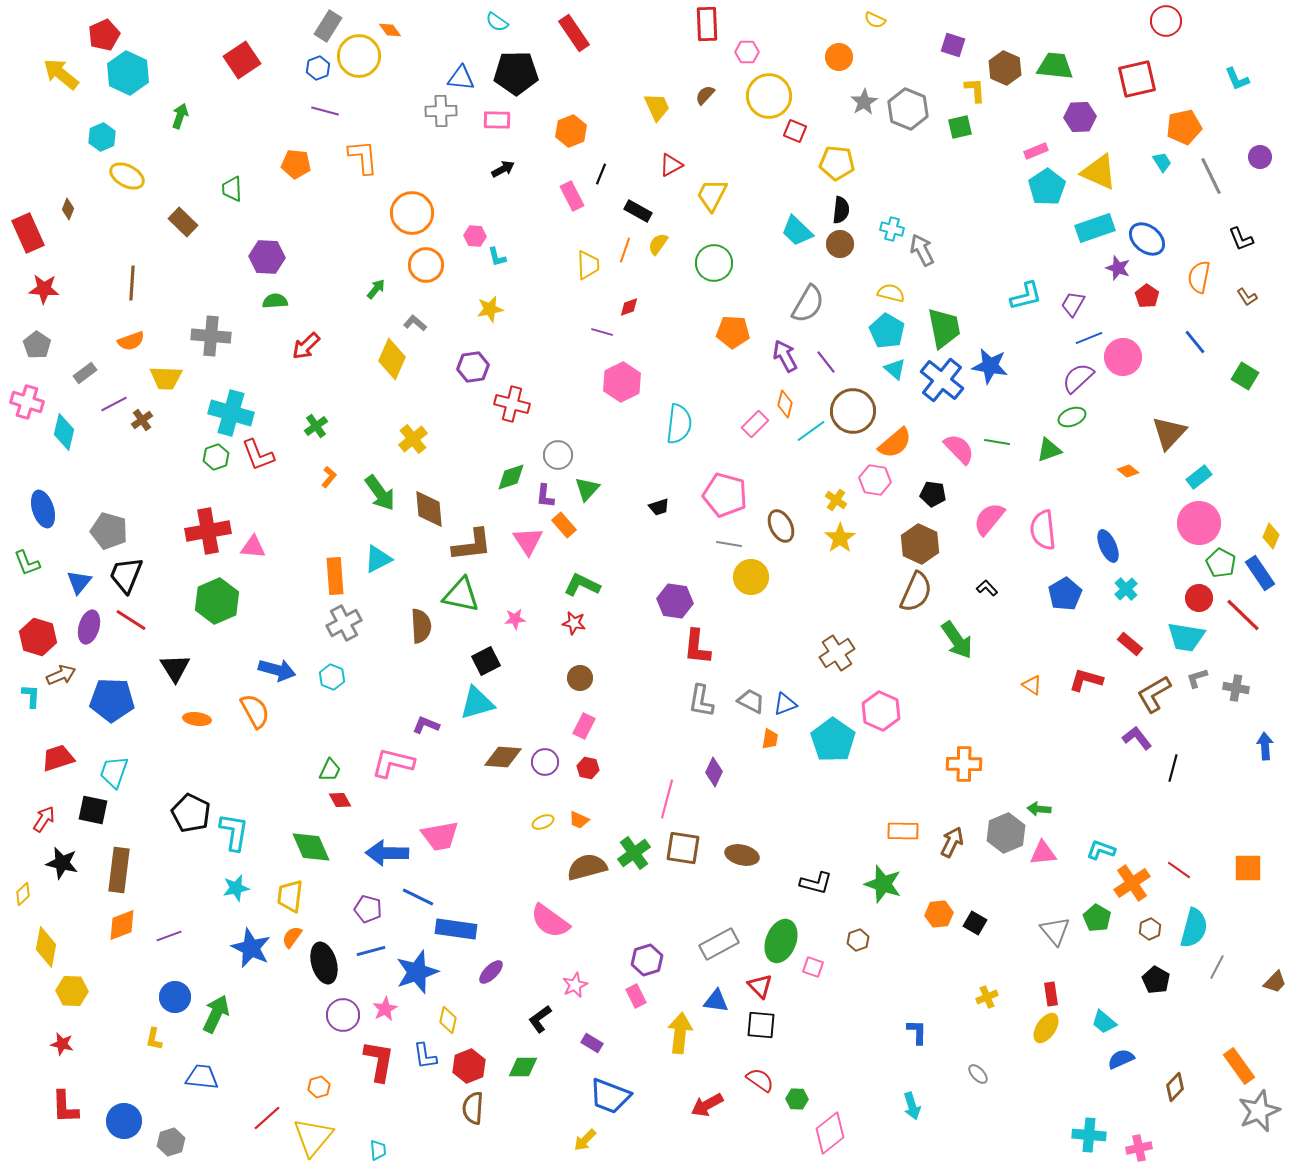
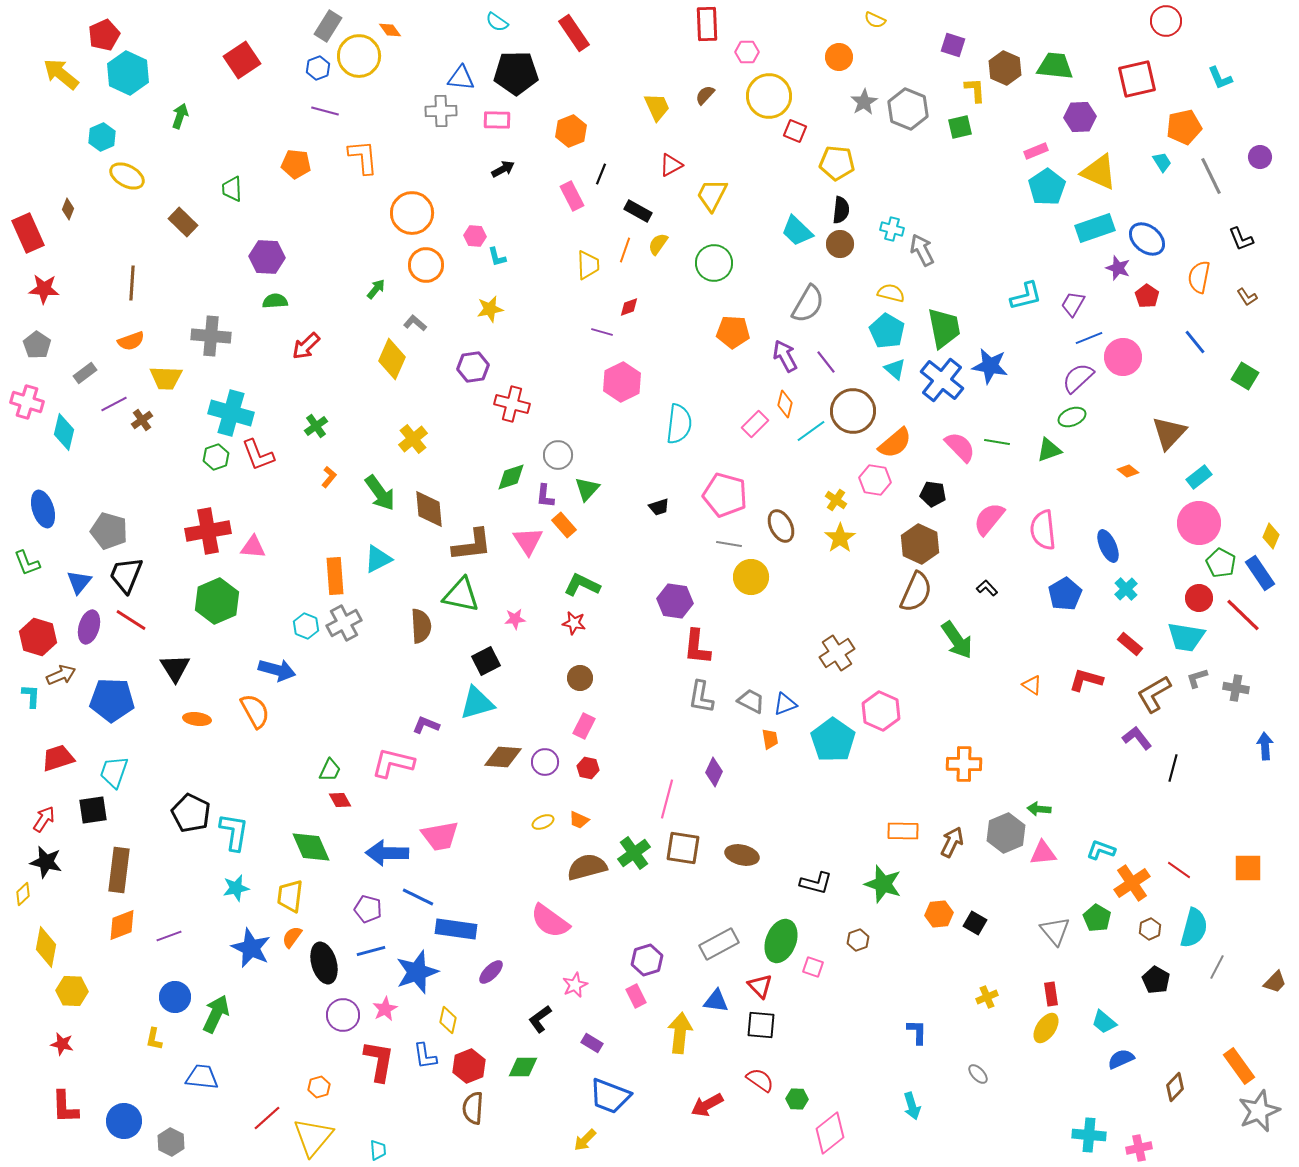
cyan L-shape at (1237, 79): moved 17 px left, 1 px up
pink semicircle at (959, 449): moved 1 px right, 2 px up
cyan hexagon at (332, 677): moved 26 px left, 51 px up
gray L-shape at (701, 701): moved 4 px up
orange trapezoid at (770, 739): rotated 20 degrees counterclockwise
black square at (93, 810): rotated 20 degrees counterclockwise
black star at (62, 863): moved 16 px left, 1 px up
gray hexagon at (171, 1142): rotated 16 degrees counterclockwise
